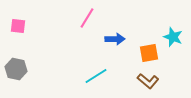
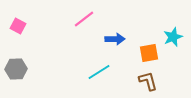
pink line: moved 3 px left, 1 px down; rotated 20 degrees clockwise
pink square: rotated 21 degrees clockwise
cyan star: rotated 30 degrees clockwise
gray hexagon: rotated 15 degrees counterclockwise
cyan line: moved 3 px right, 4 px up
brown L-shape: rotated 145 degrees counterclockwise
